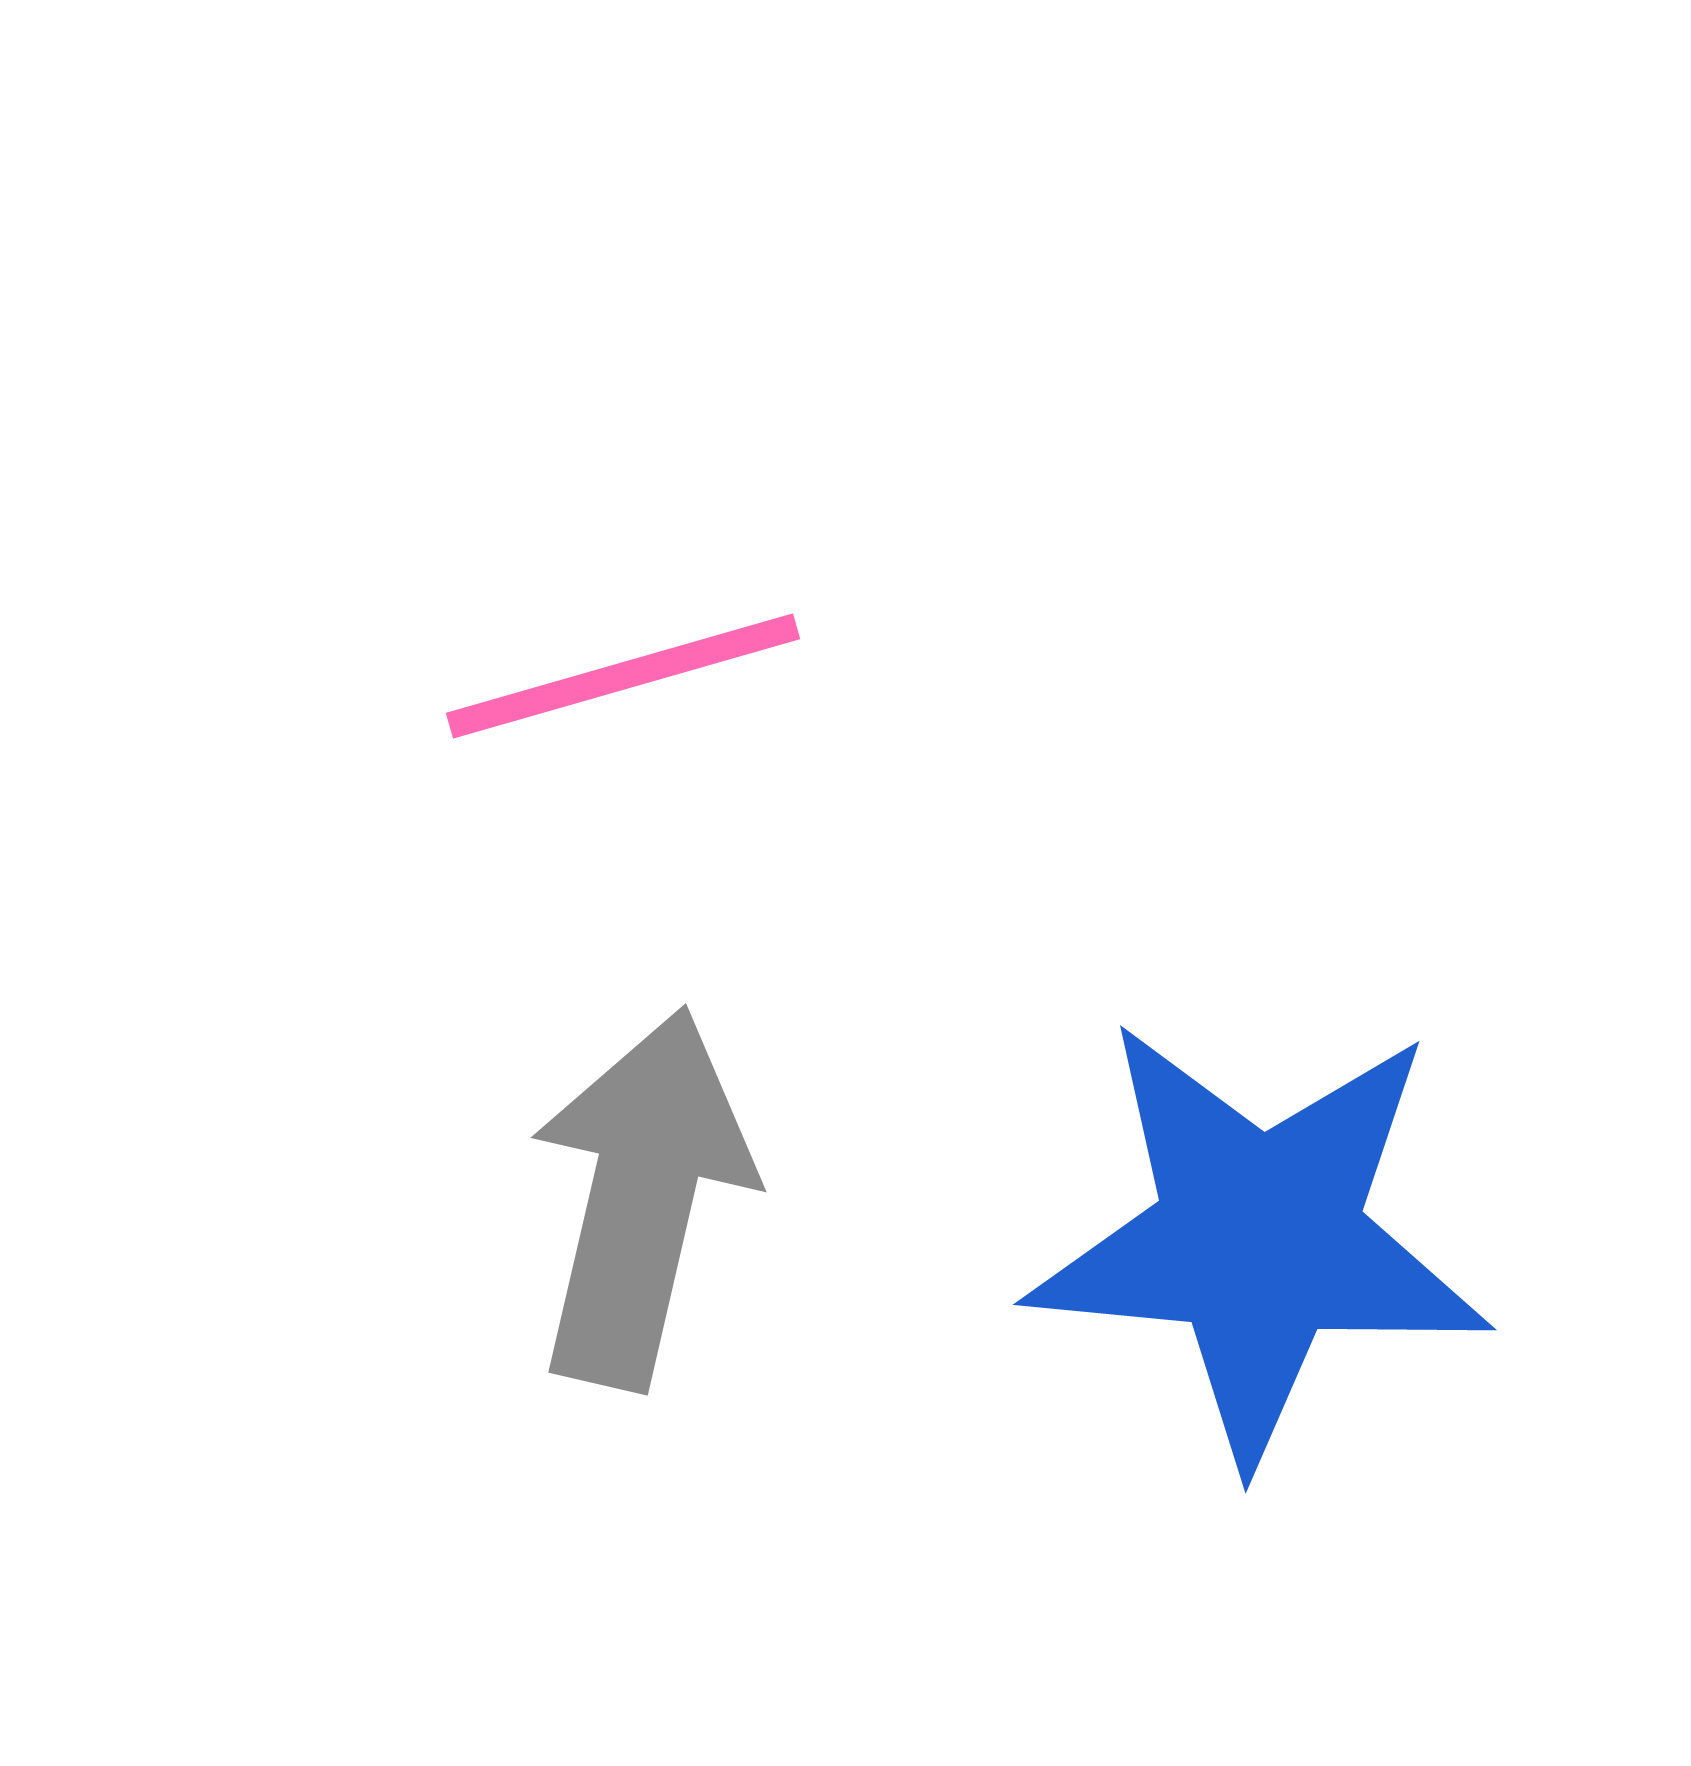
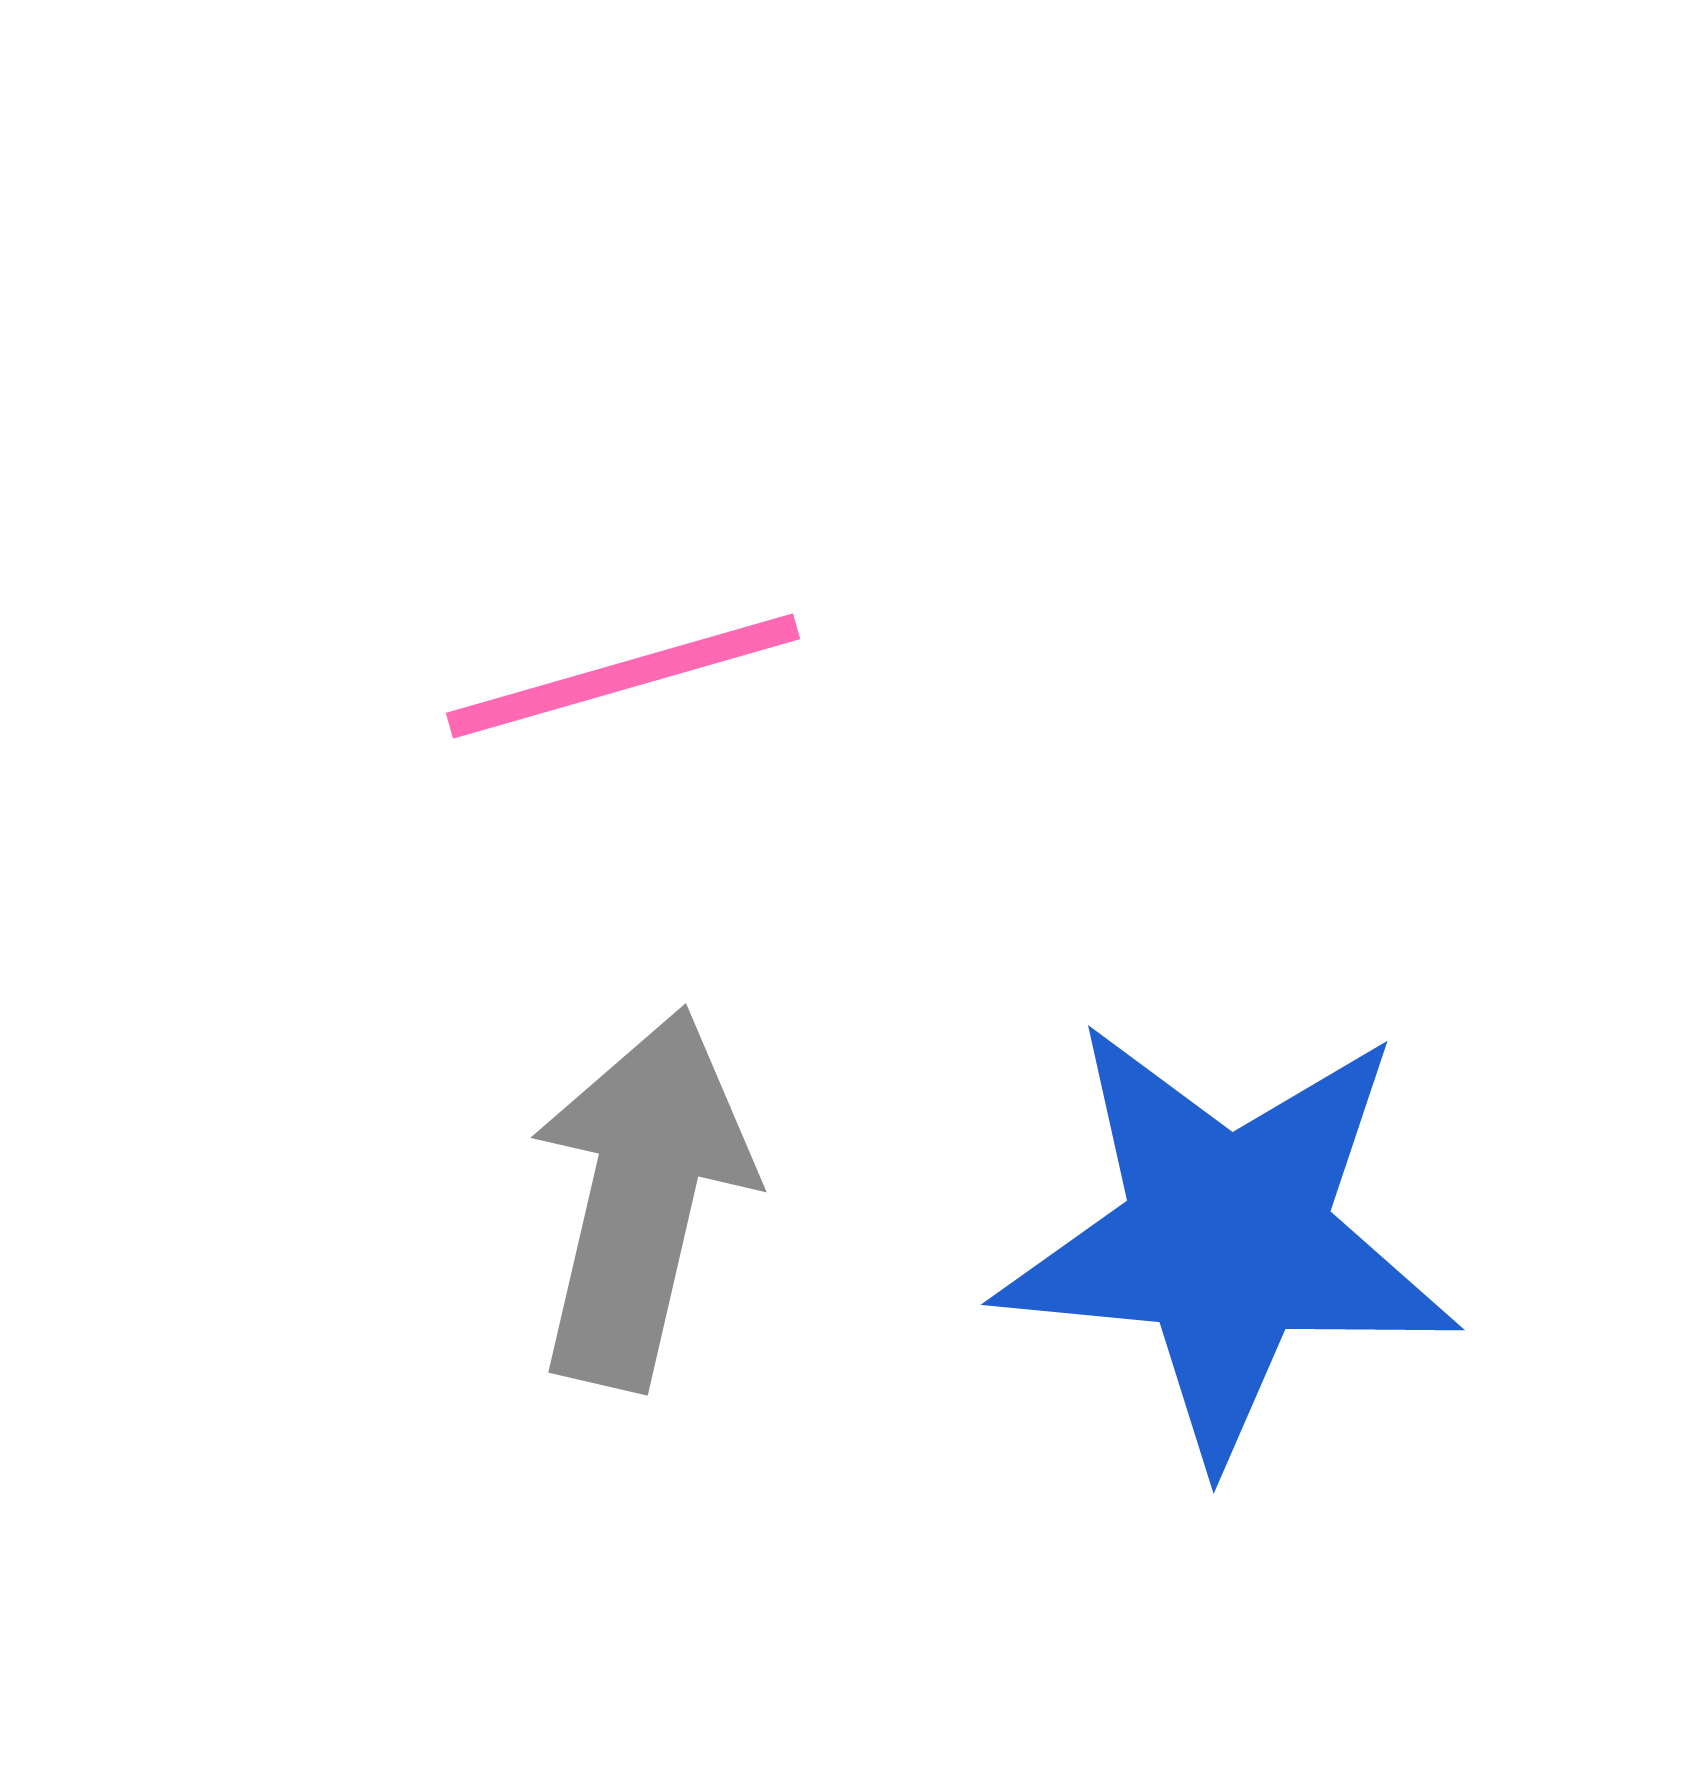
blue star: moved 32 px left
